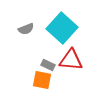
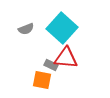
red triangle: moved 5 px left, 2 px up
gray rectangle: moved 3 px right
